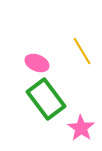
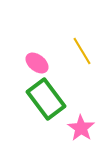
pink ellipse: rotated 15 degrees clockwise
